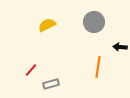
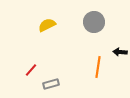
black arrow: moved 5 px down
